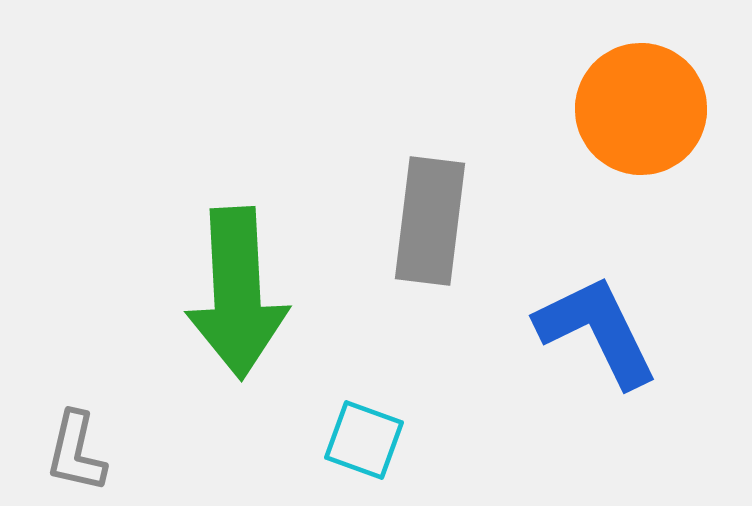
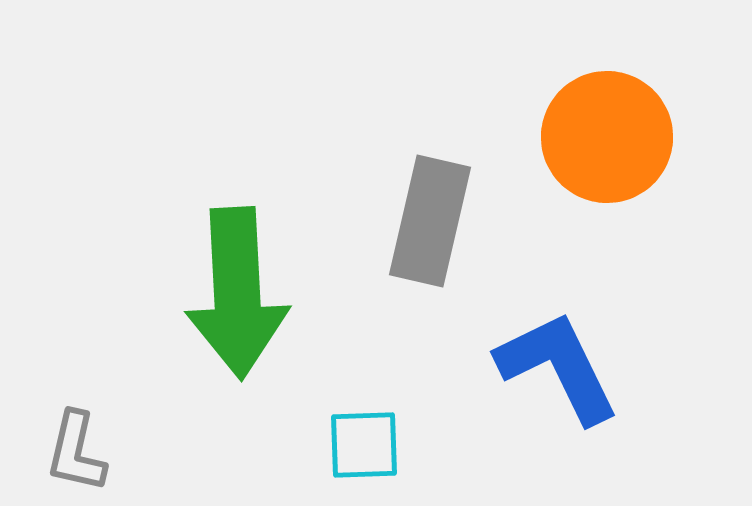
orange circle: moved 34 px left, 28 px down
gray rectangle: rotated 6 degrees clockwise
blue L-shape: moved 39 px left, 36 px down
cyan square: moved 5 px down; rotated 22 degrees counterclockwise
